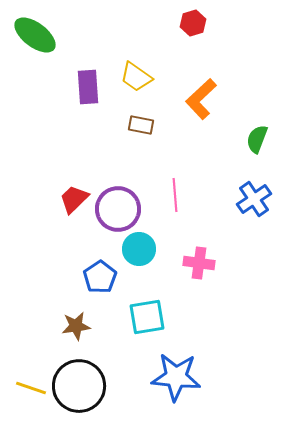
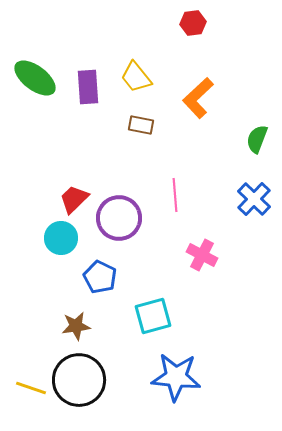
red hexagon: rotated 10 degrees clockwise
green ellipse: moved 43 px down
yellow trapezoid: rotated 16 degrees clockwise
orange L-shape: moved 3 px left, 1 px up
blue cross: rotated 12 degrees counterclockwise
purple circle: moved 1 px right, 9 px down
cyan circle: moved 78 px left, 11 px up
pink cross: moved 3 px right, 8 px up; rotated 20 degrees clockwise
blue pentagon: rotated 12 degrees counterclockwise
cyan square: moved 6 px right, 1 px up; rotated 6 degrees counterclockwise
black circle: moved 6 px up
